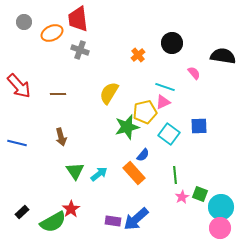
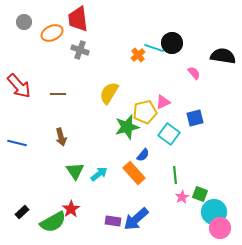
cyan line: moved 11 px left, 39 px up
blue square: moved 4 px left, 8 px up; rotated 12 degrees counterclockwise
cyan circle: moved 7 px left, 5 px down
